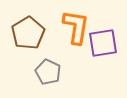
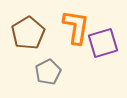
purple square: rotated 8 degrees counterclockwise
gray pentagon: rotated 20 degrees clockwise
